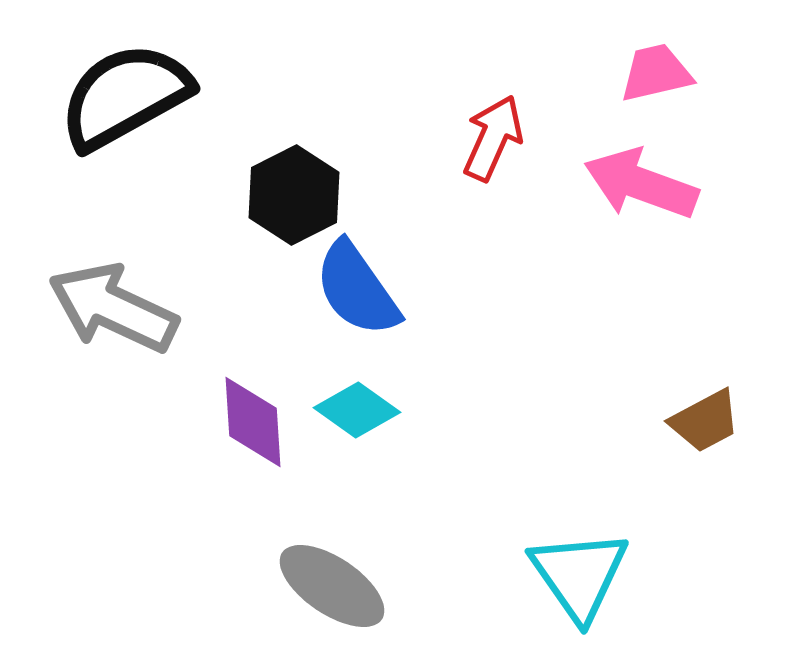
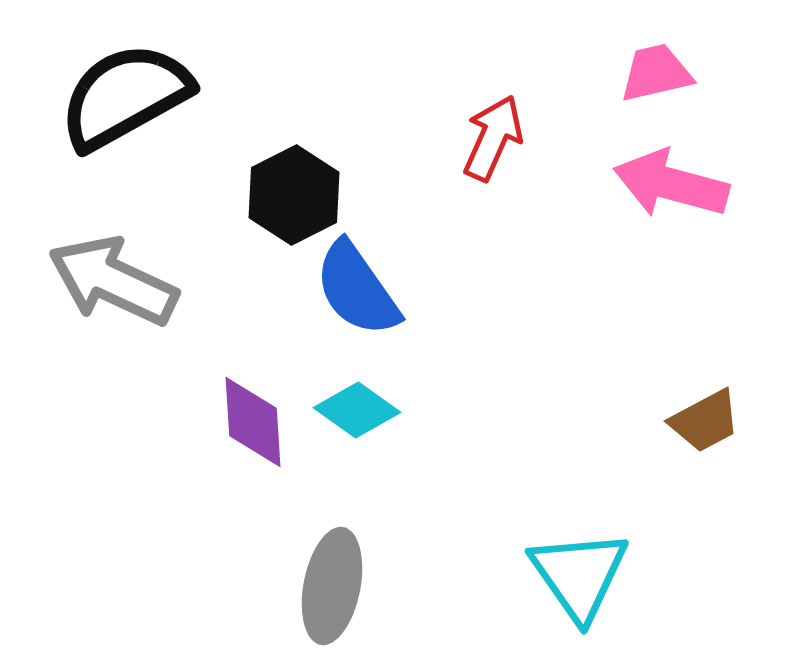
pink arrow: moved 30 px right; rotated 5 degrees counterclockwise
gray arrow: moved 27 px up
gray ellipse: rotated 67 degrees clockwise
